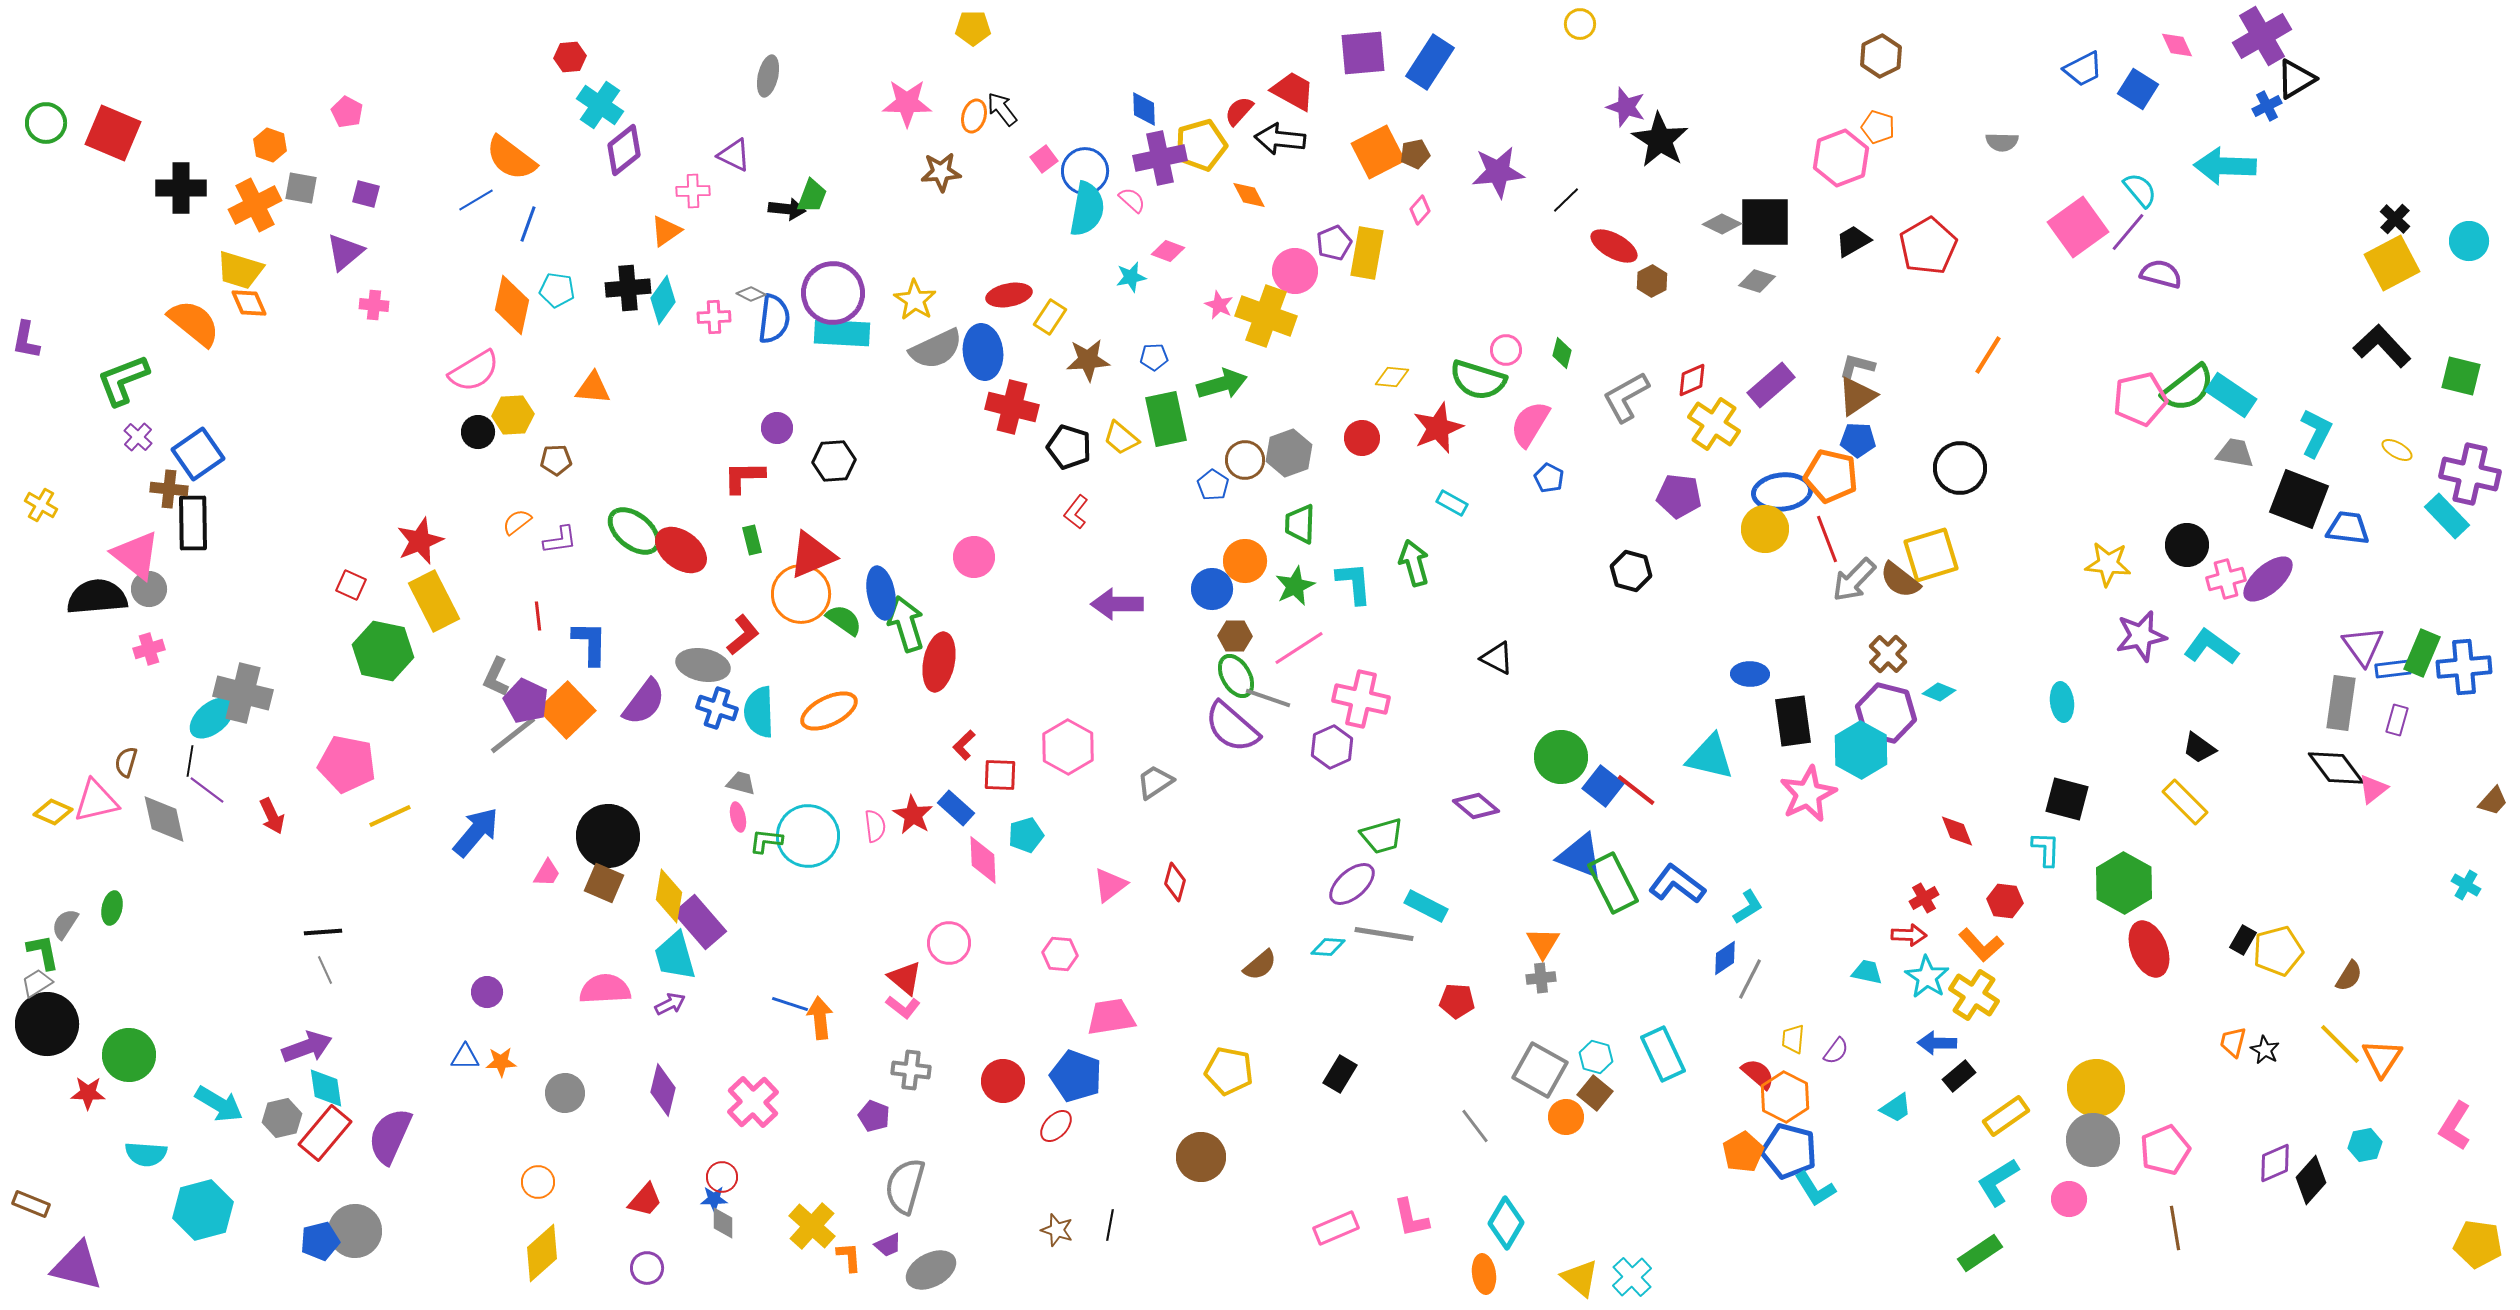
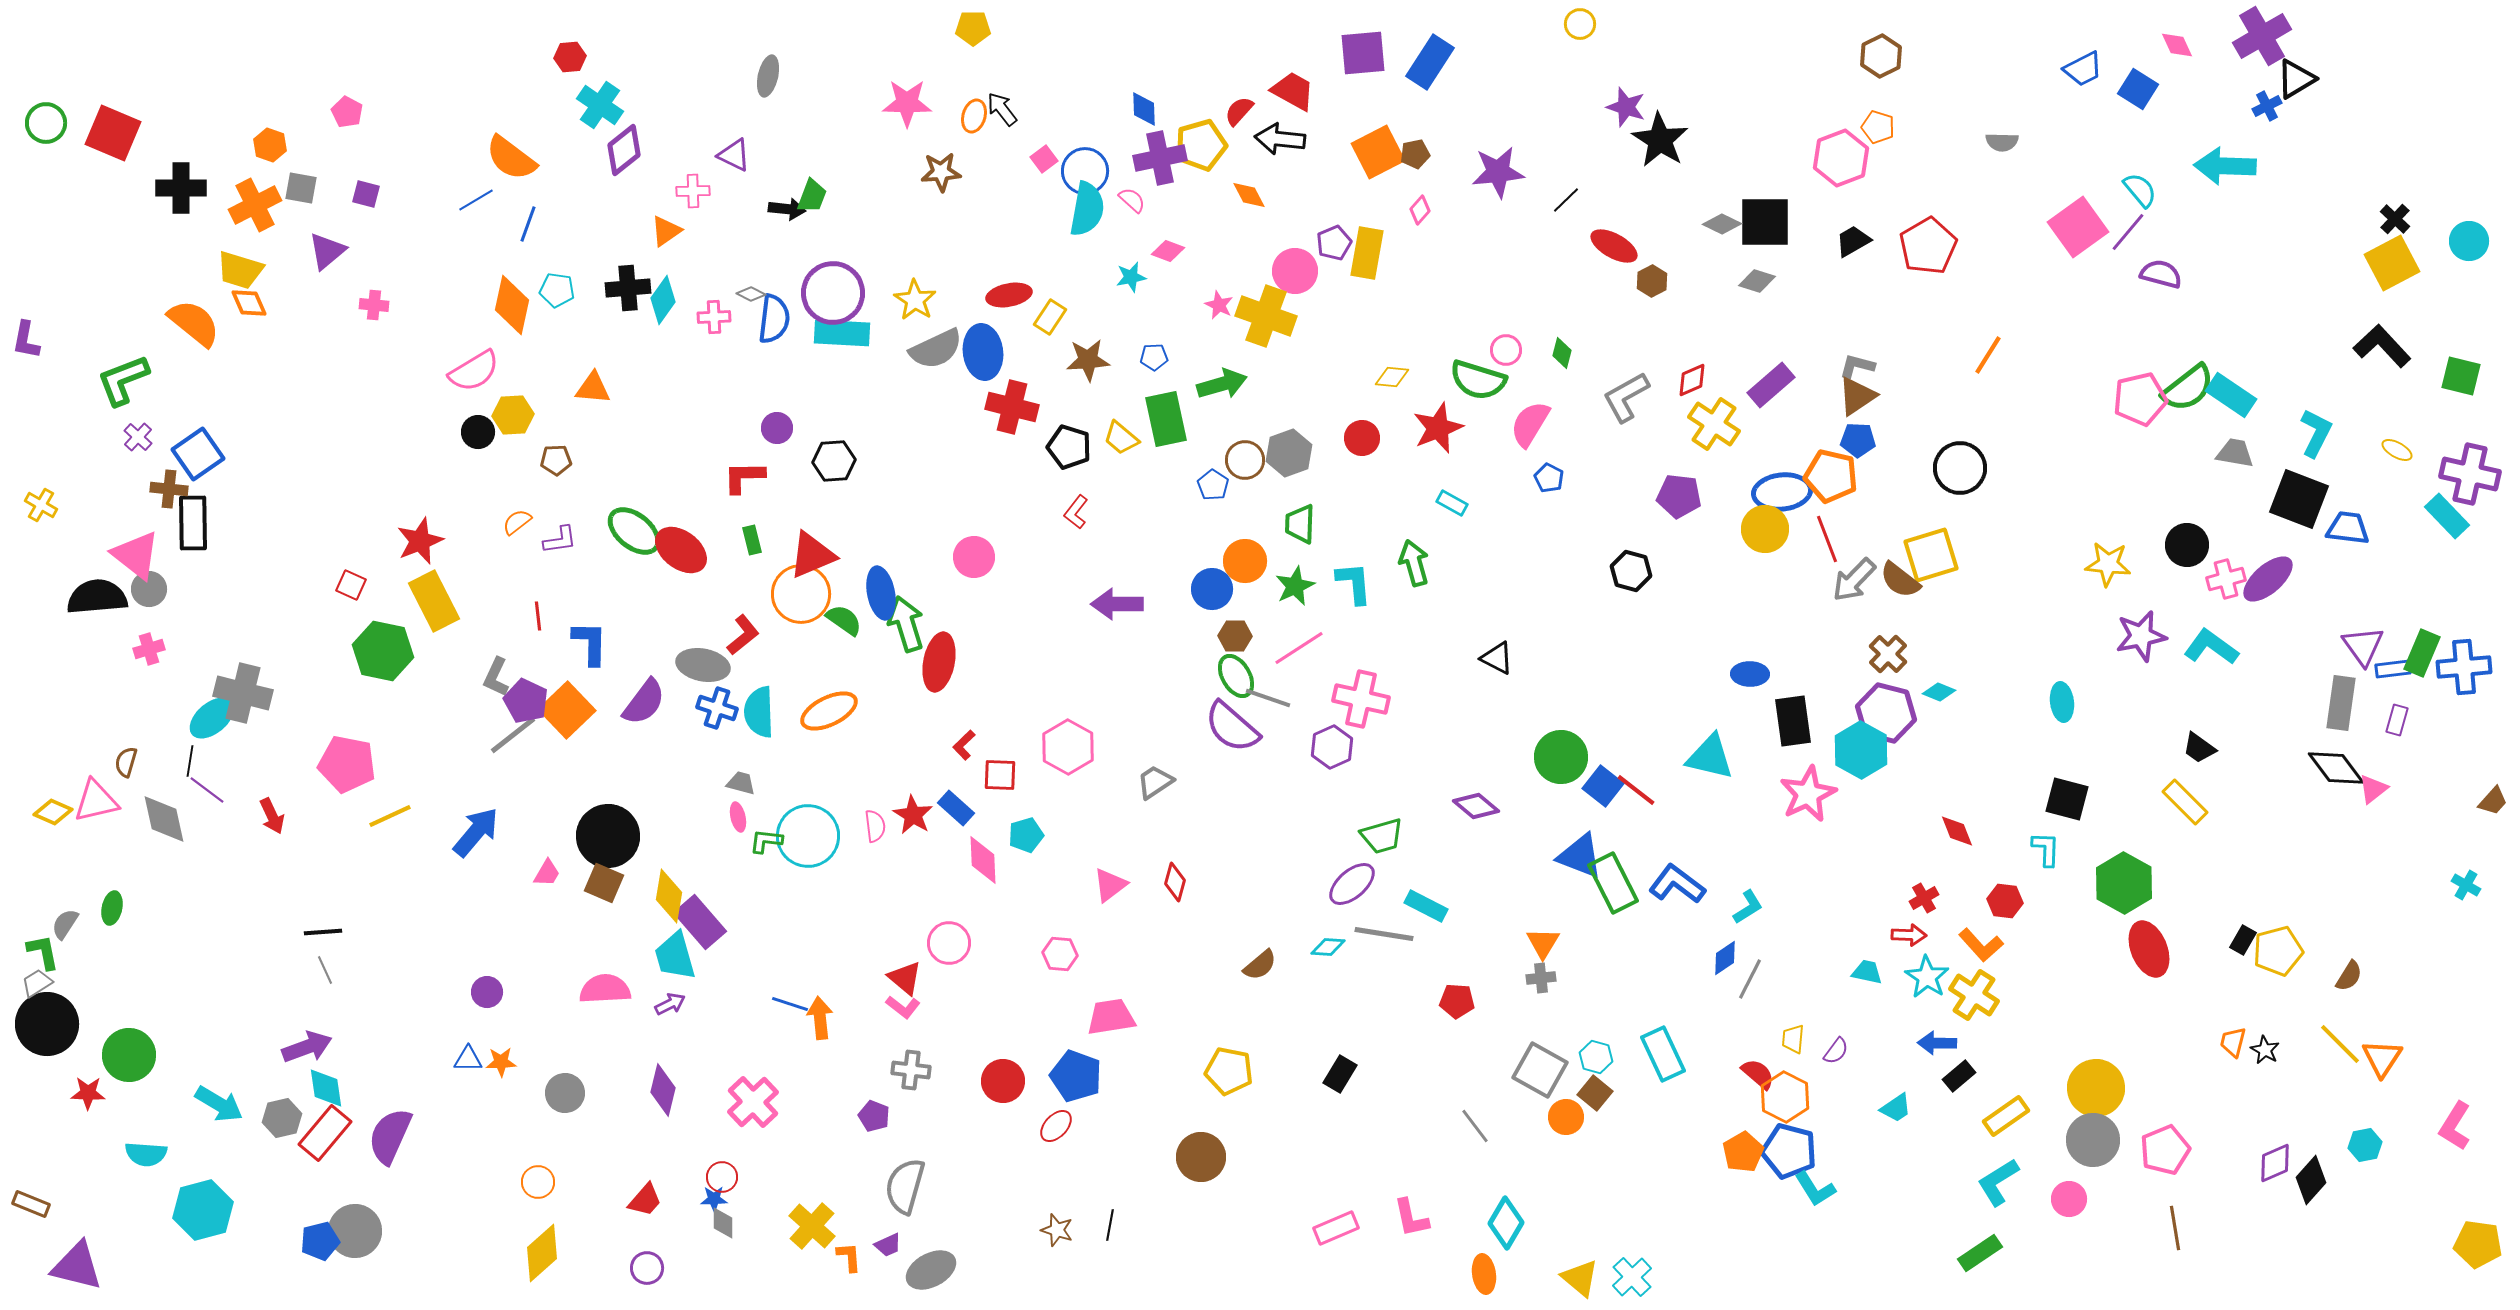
purple triangle at (345, 252): moved 18 px left, 1 px up
blue triangle at (465, 1057): moved 3 px right, 2 px down
